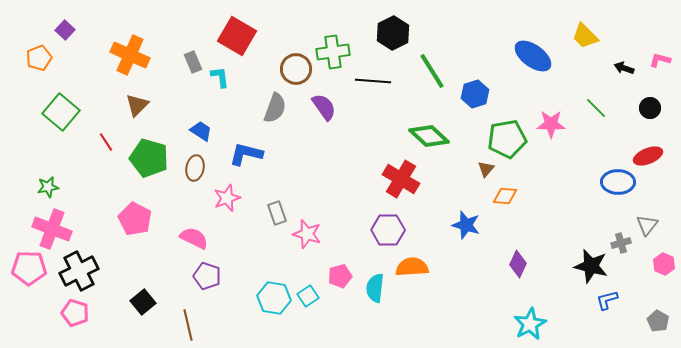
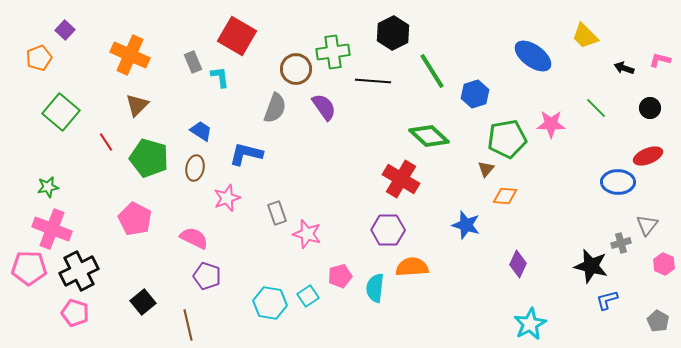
cyan hexagon at (274, 298): moved 4 px left, 5 px down
